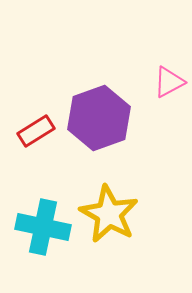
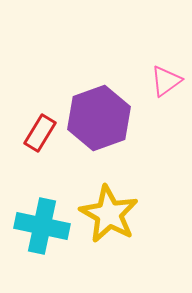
pink triangle: moved 3 px left, 1 px up; rotated 8 degrees counterclockwise
red rectangle: moved 4 px right, 2 px down; rotated 27 degrees counterclockwise
cyan cross: moved 1 px left, 1 px up
